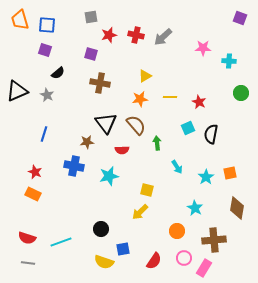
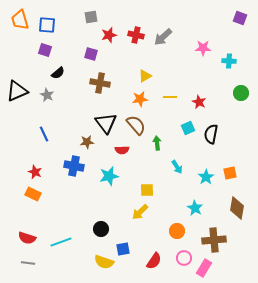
blue line at (44, 134): rotated 42 degrees counterclockwise
yellow square at (147, 190): rotated 16 degrees counterclockwise
